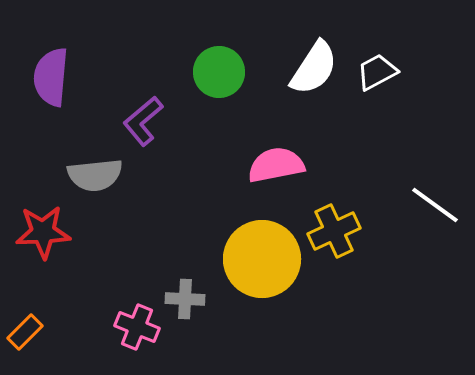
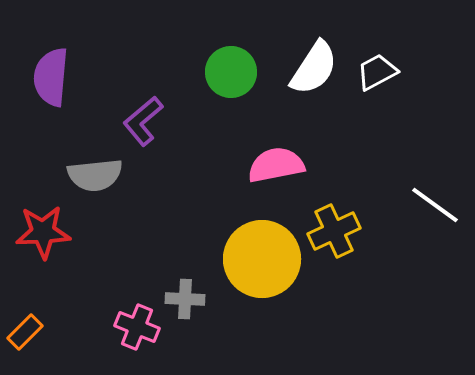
green circle: moved 12 px right
